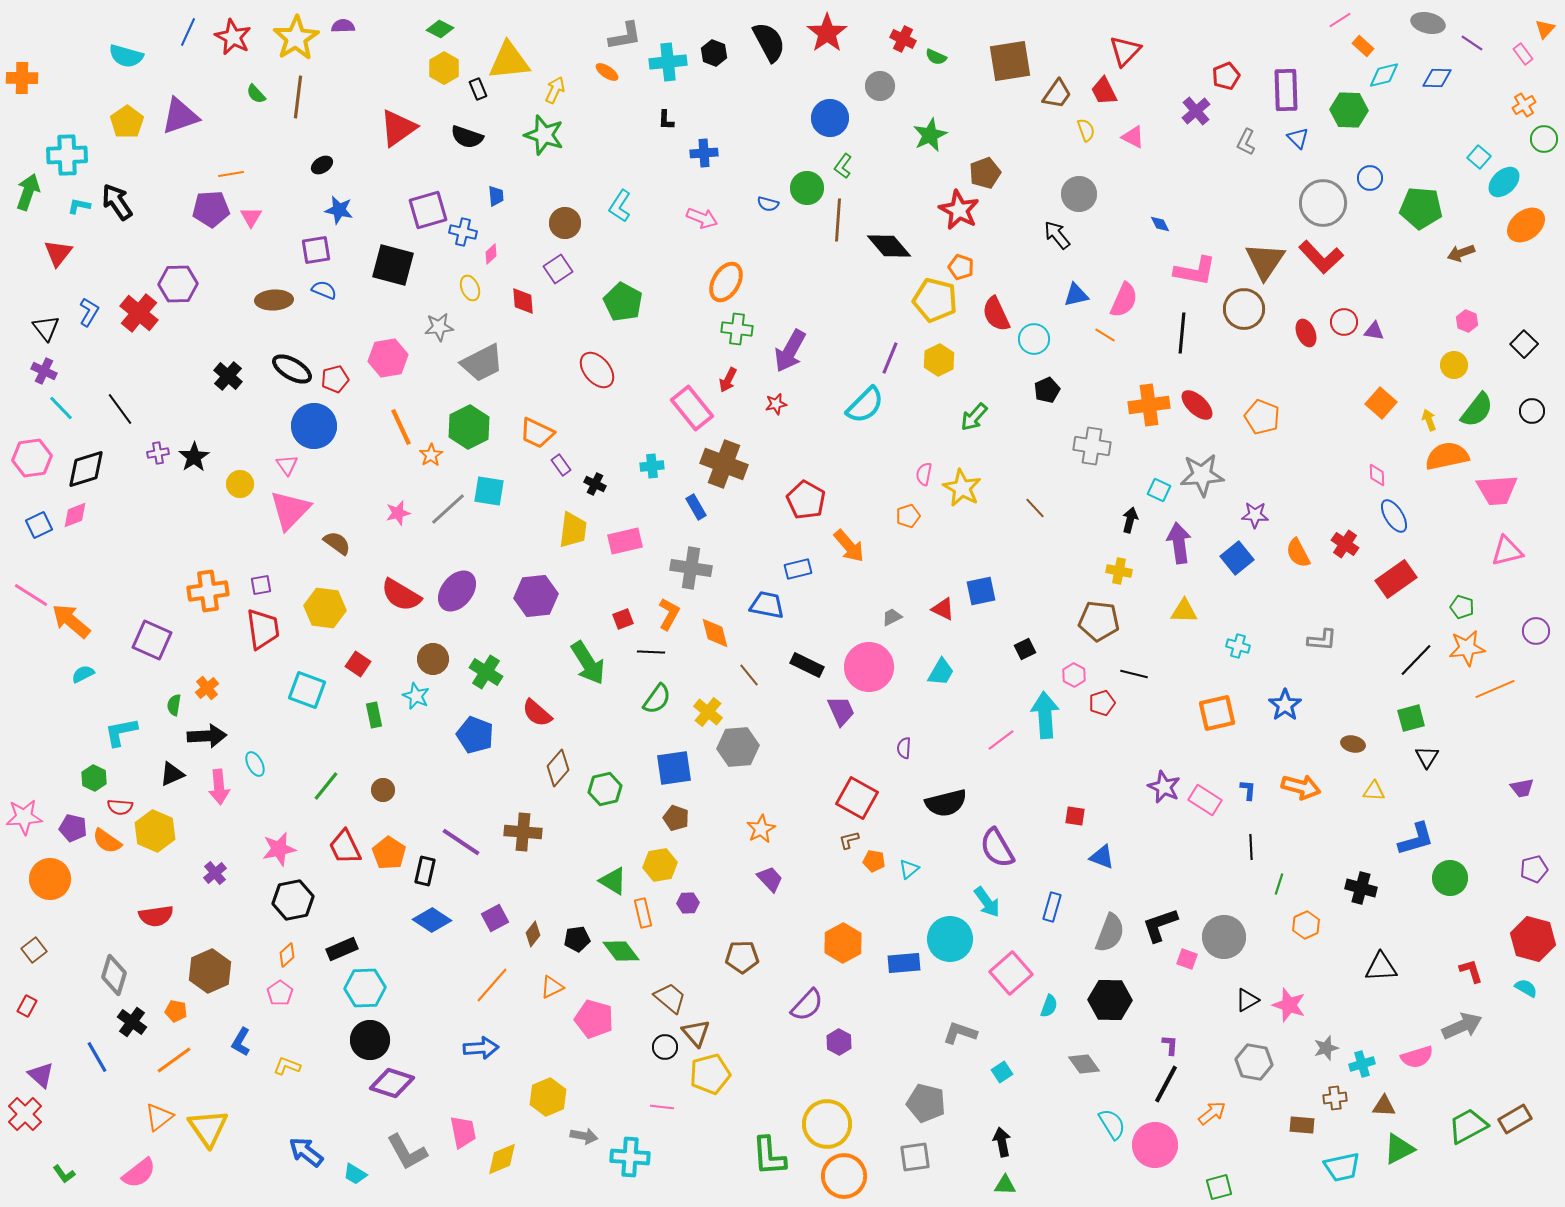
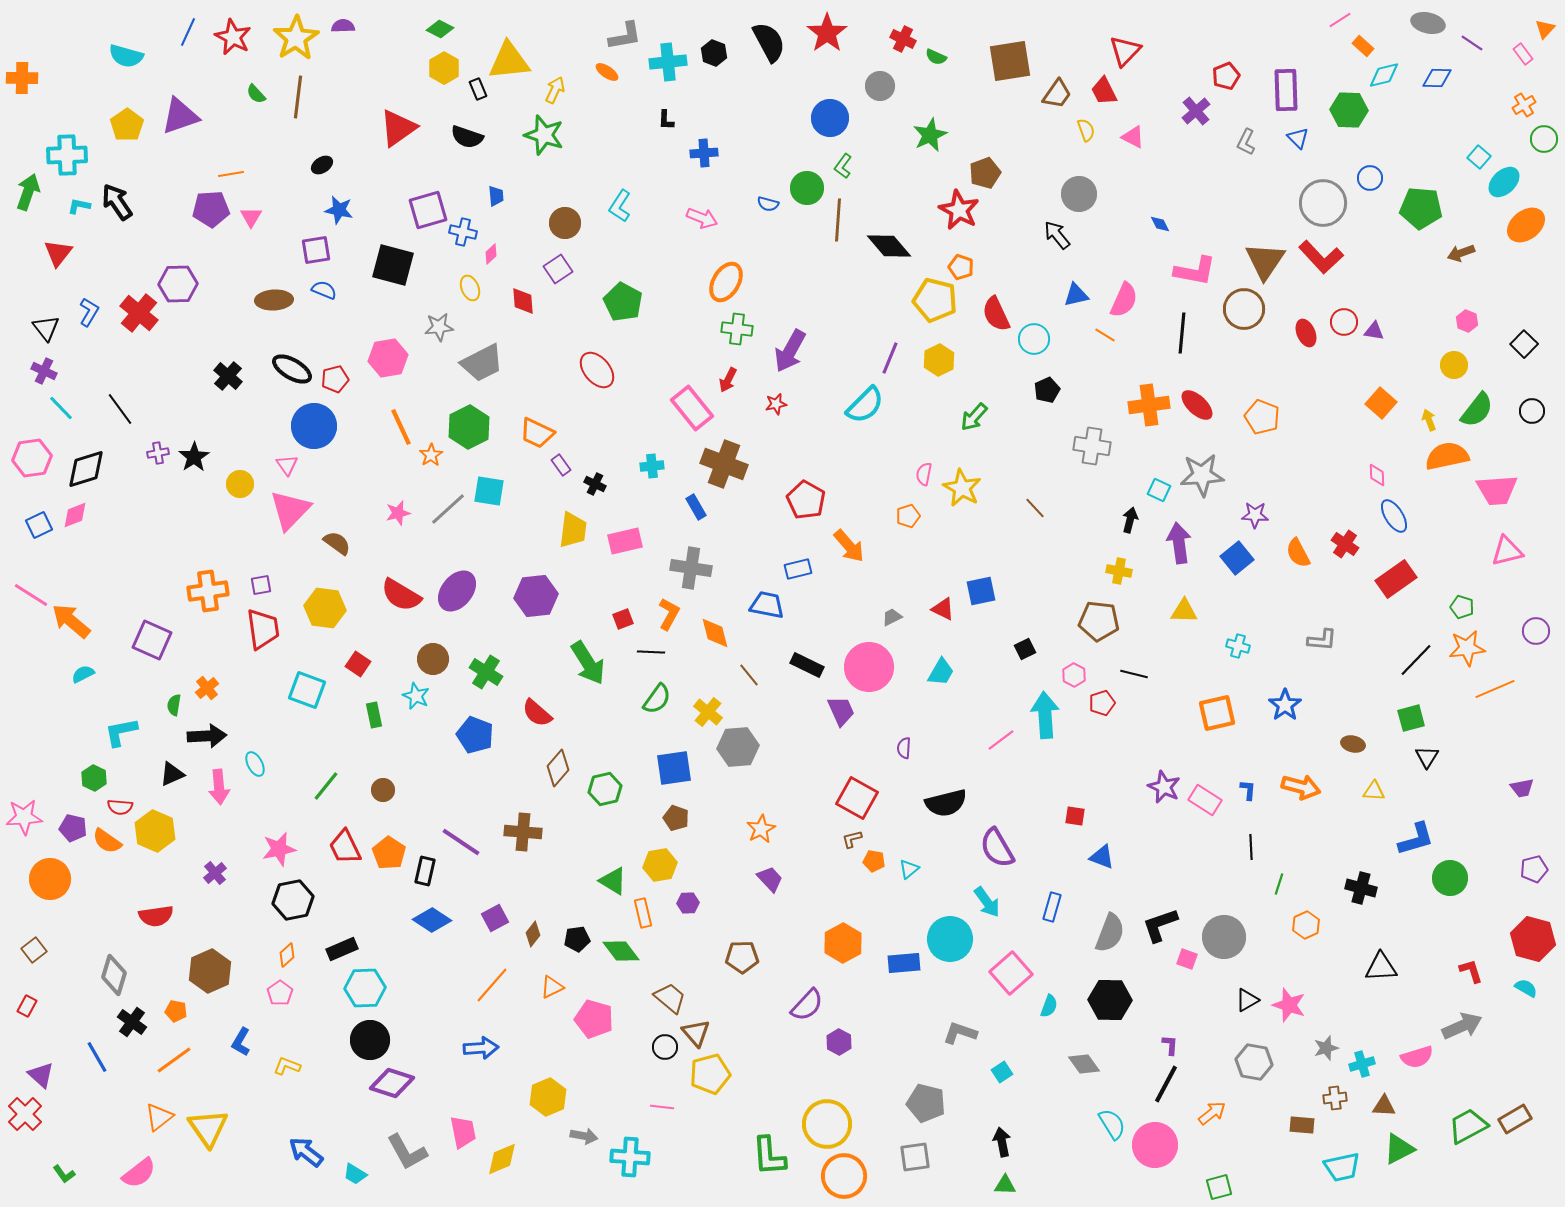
yellow pentagon at (127, 122): moved 3 px down
brown L-shape at (849, 840): moved 3 px right, 1 px up
